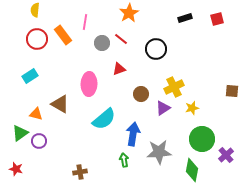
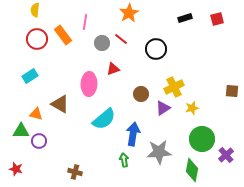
red triangle: moved 6 px left
green triangle: moved 1 px right, 2 px up; rotated 36 degrees clockwise
brown cross: moved 5 px left; rotated 24 degrees clockwise
